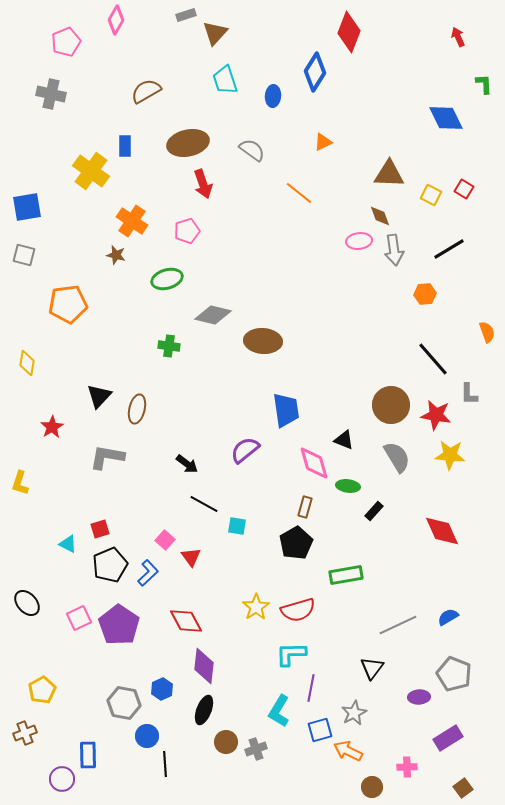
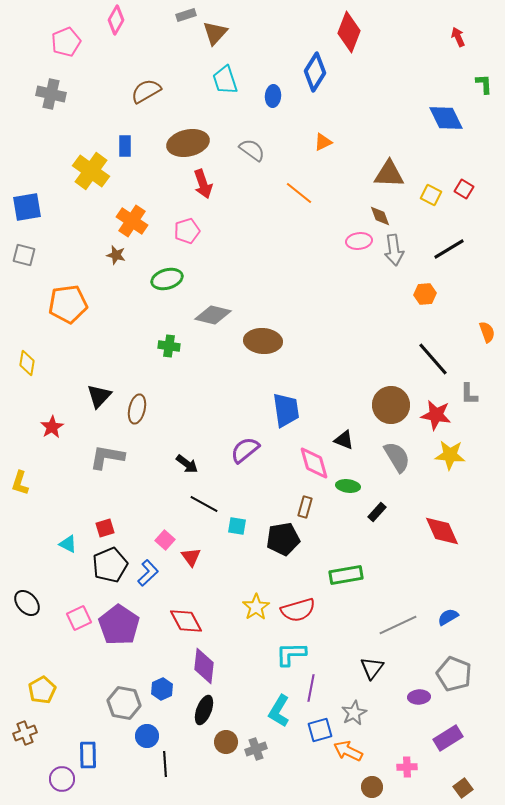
black rectangle at (374, 511): moved 3 px right, 1 px down
red square at (100, 529): moved 5 px right, 1 px up
black pentagon at (296, 543): moved 13 px left, 4 px up; rotated 20 degrees clockwise
